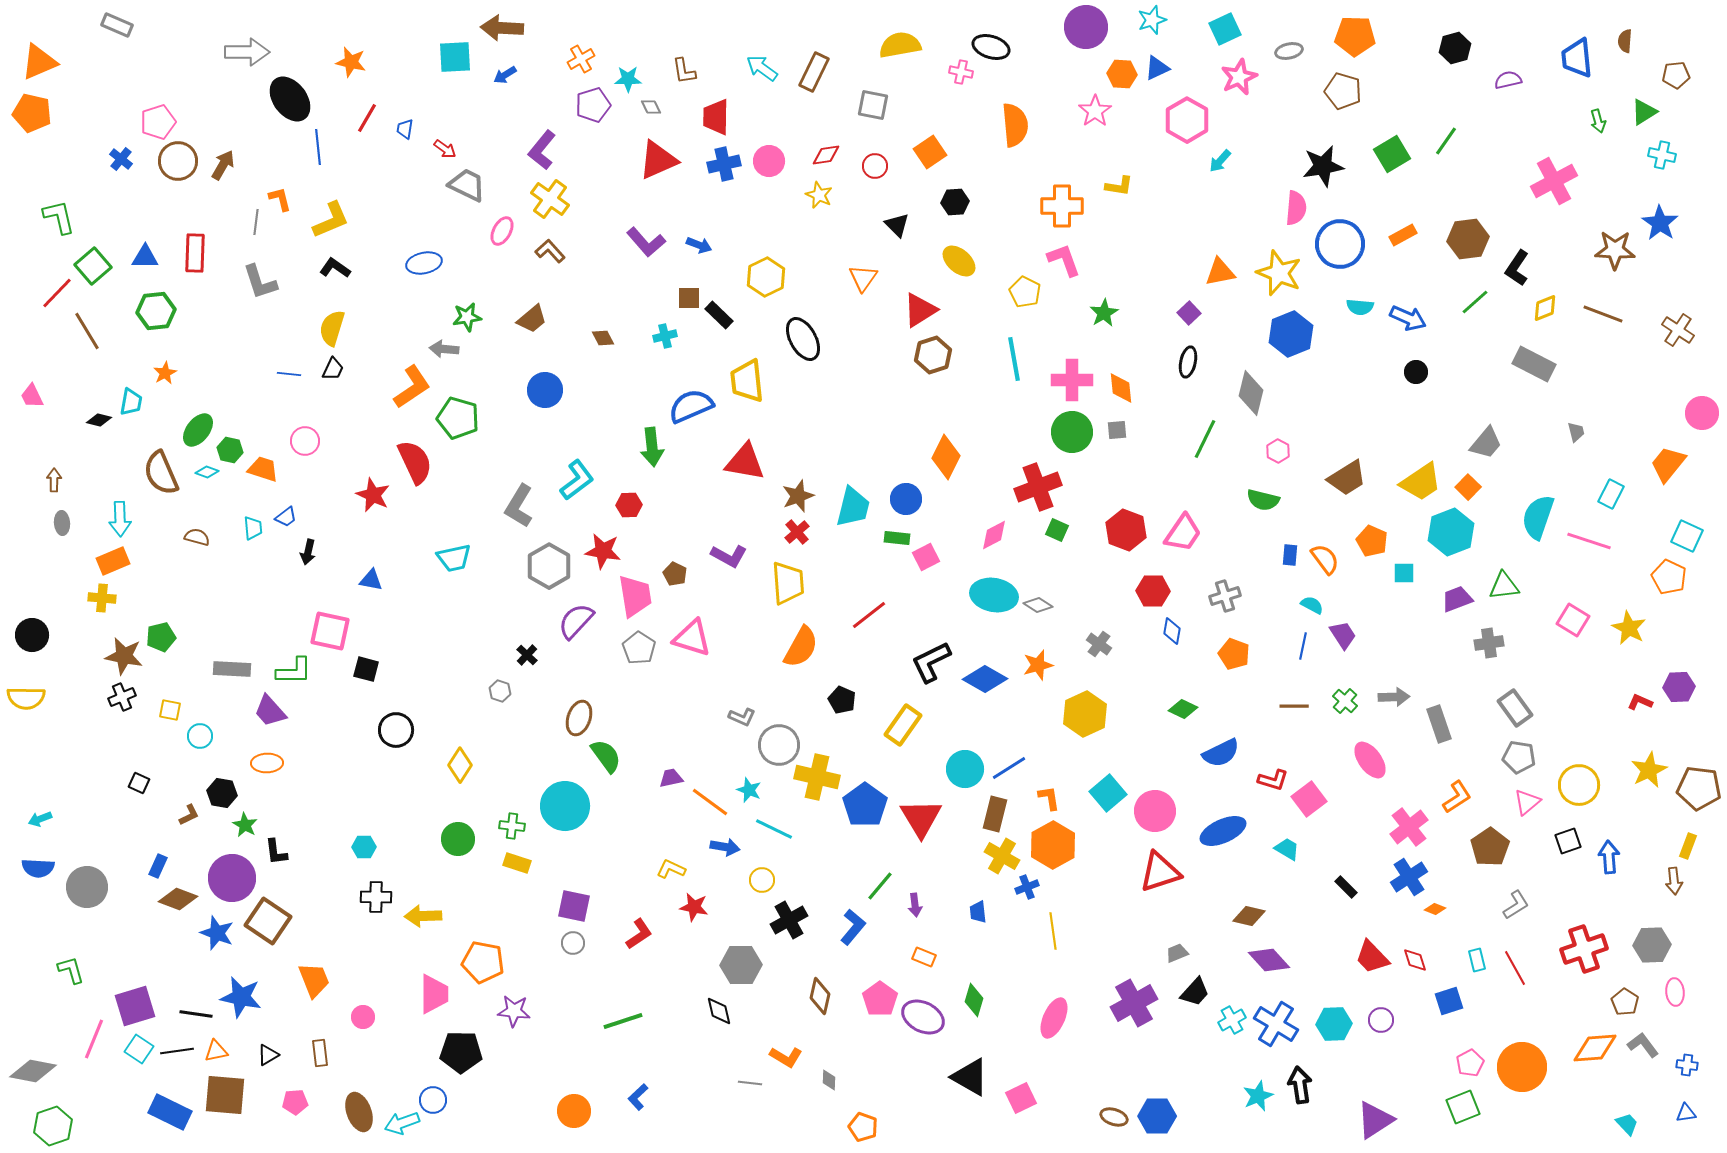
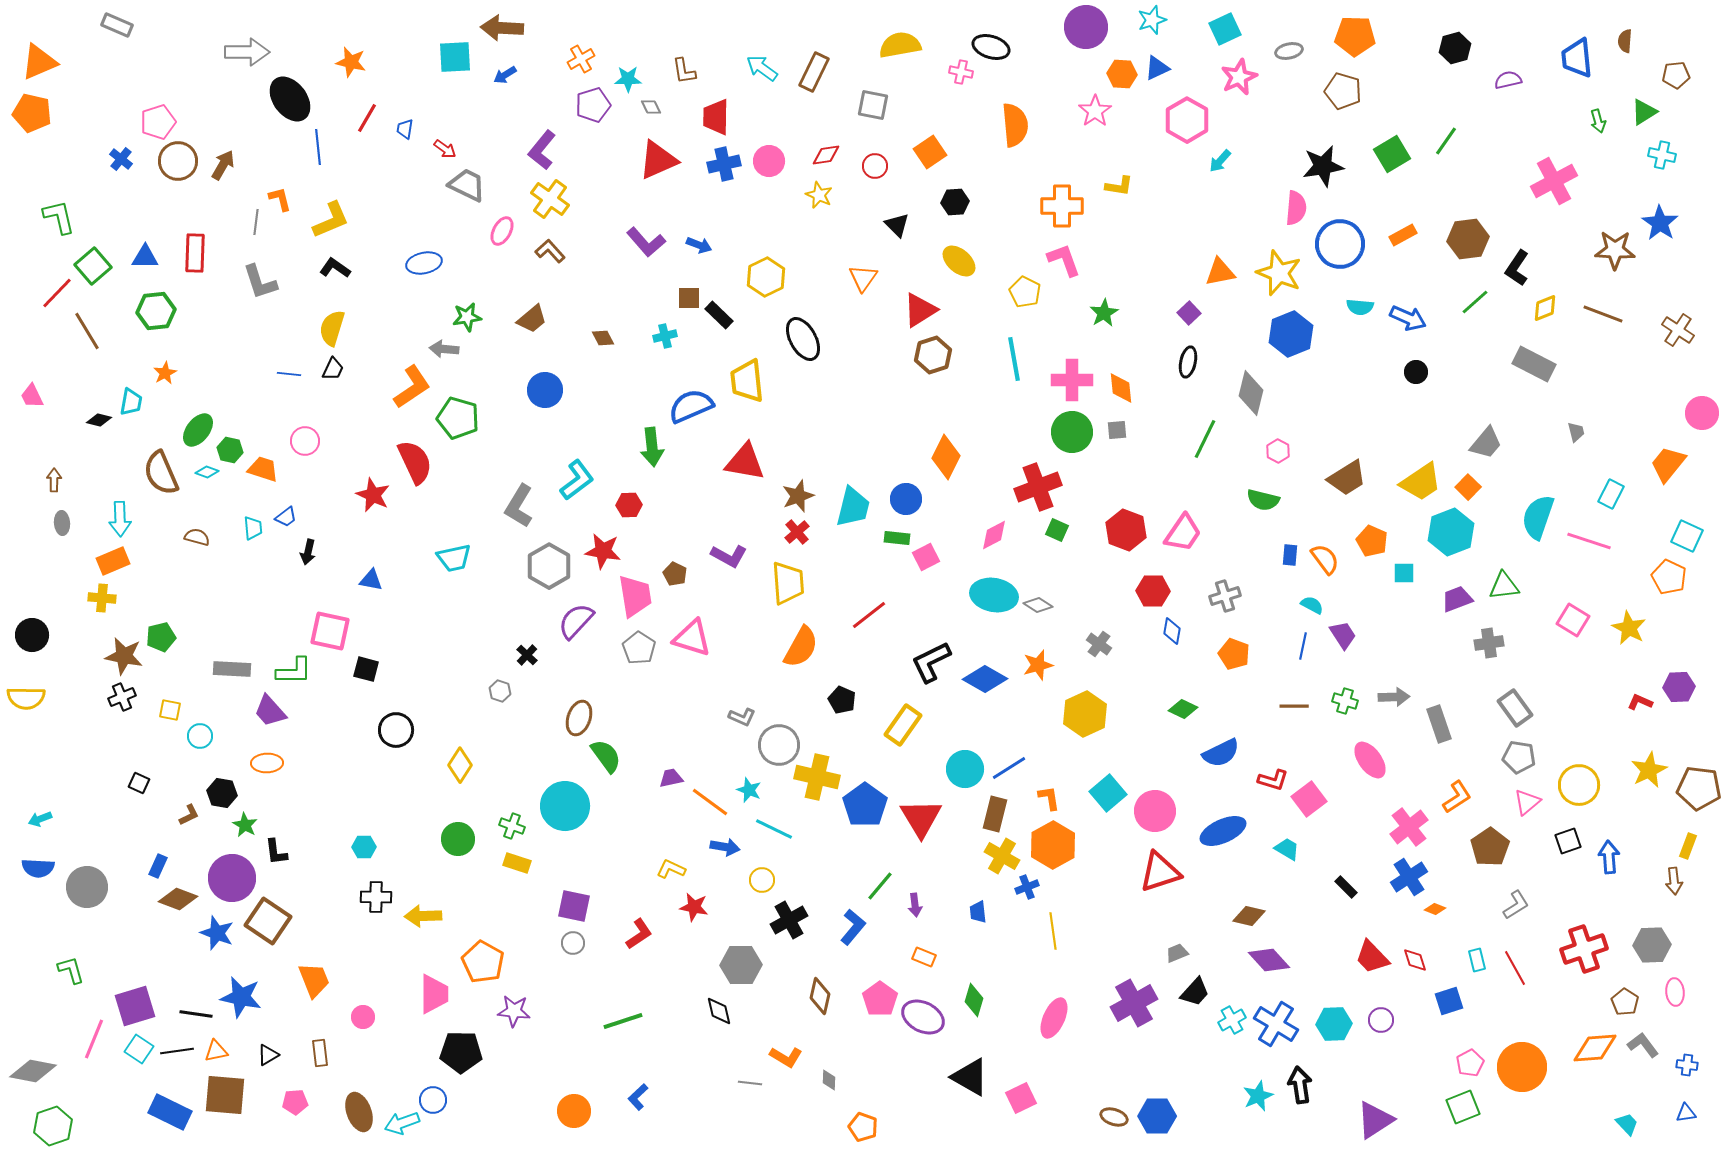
green cross at (1345, 701): rotated 25 degrees counterclockwise
green cross at (512, 826): rotated 15 degrees clockwise
orange pentagon at (483, 962): rotated 18 degrees clockwise
